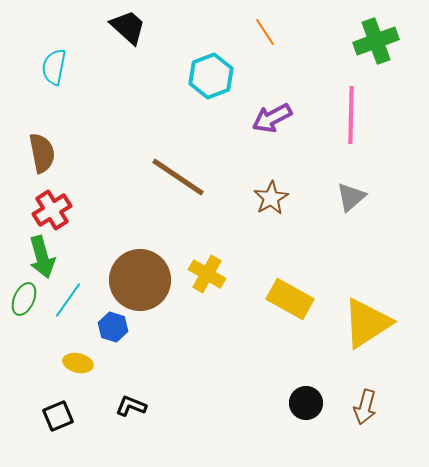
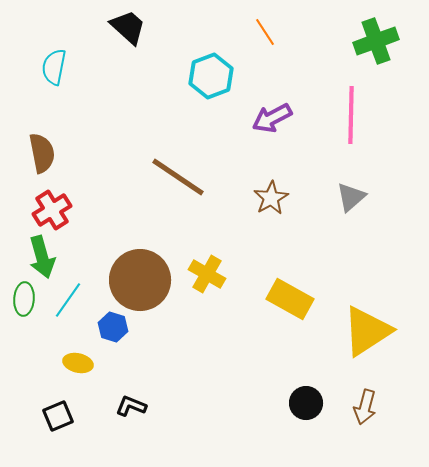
green ellipse: rotated 20 degrees counterclockwise
yellow triangle: moved 8 px down
